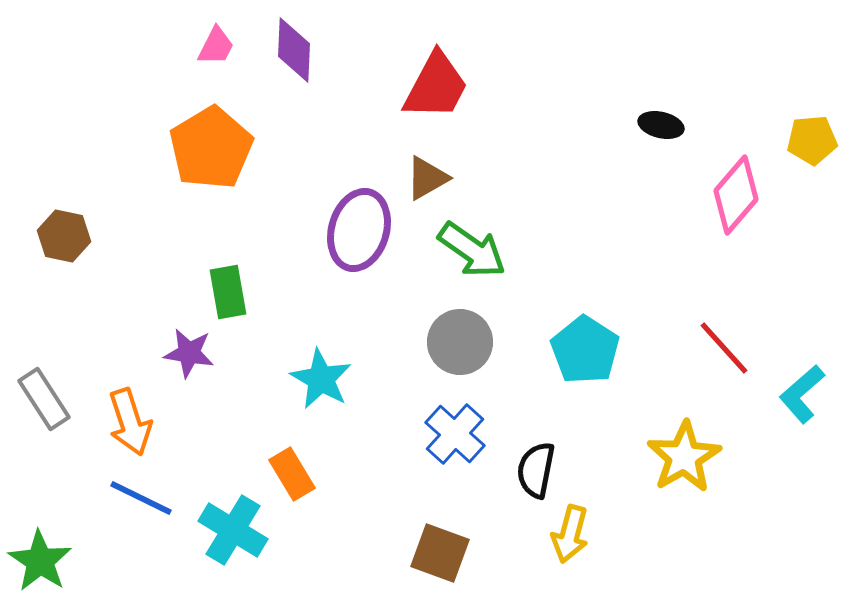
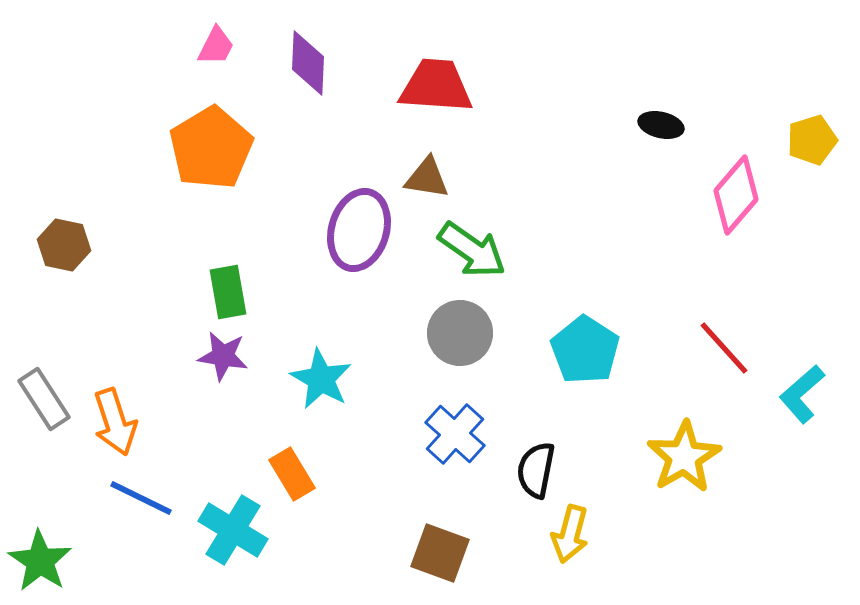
purple diamond: moved 14 px right, 13 px down
red trapezoid: rotated 114 degrees counterclockwise
yellow pentagon: rotated 12 degrees counterclockwise
brown triangle: rotated 39 degrees clockwise
brown hexagon: moved 9 px down
gray circle: moved 9 px up
purple star: moved 34 px right, 3 px down
orange arrow: moved 15 px left
